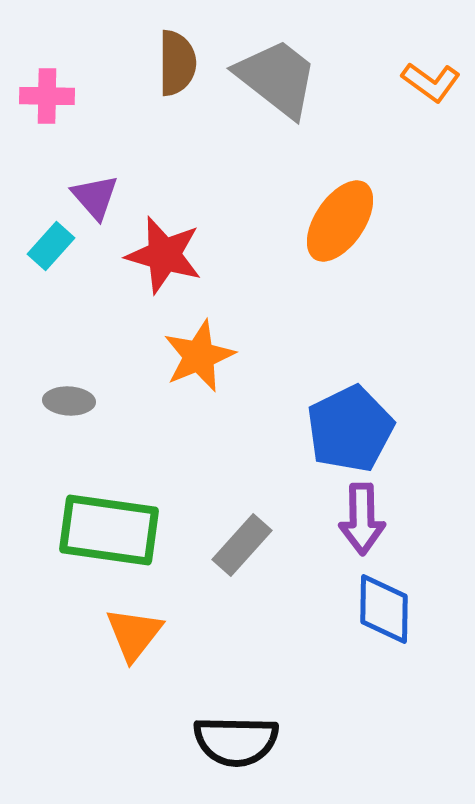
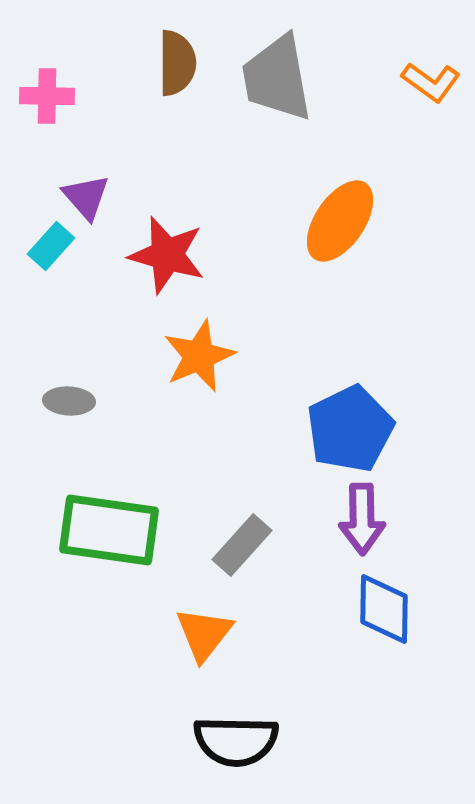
gray trapezoid: rotated 138 degrees counterclockwise
purple triangle: moved 9 px left
red star: moved 3 px right
orange triangle: moved 70 px right
